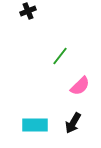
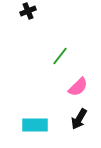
pink semicircle: moved 2 px left, 1 px down
black arrow: moved 6 px right, 4 px up
